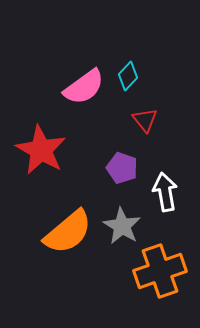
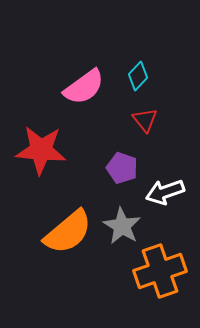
cyan diamond: moved 10 px right
red star: rotated 24 degrees counterclockwise
white arrow: rotated 99 degrees counterclockwise
